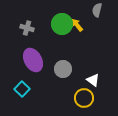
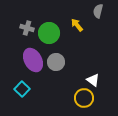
gray semicircle: moved 1 px right, 1 px down
green circle: moved 13 px left, 9 px down
gray circle: moved 7 px left, 7 px up
